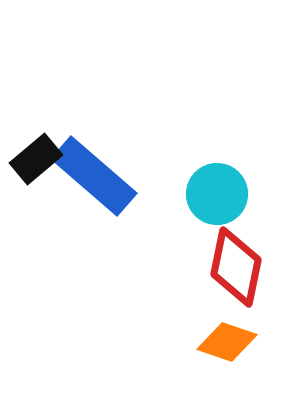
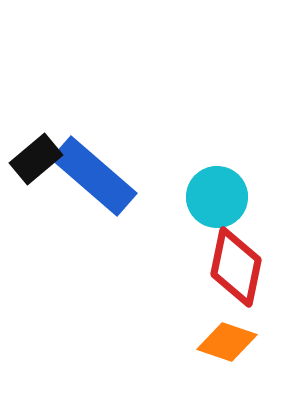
cyan circle: moved 3 px down
